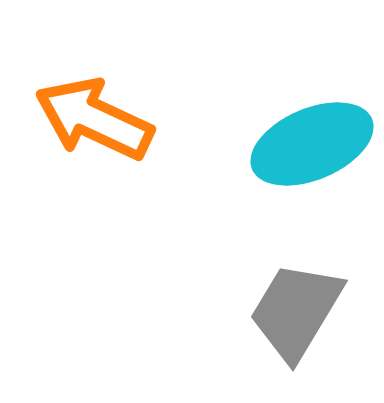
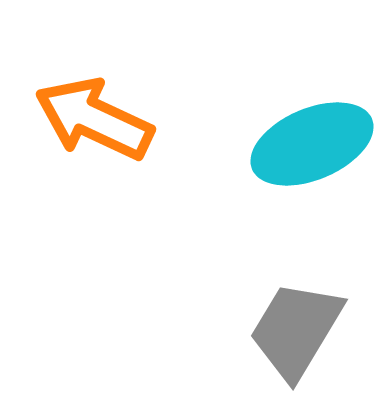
gray trapezoid: moved 19 px down
